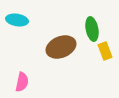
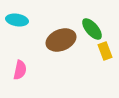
green ellipse: rotated 30 degrees counterclockwise
brown ellipse: moved 7 px up
pink semicircle: moved 2 px left, 12 px up
